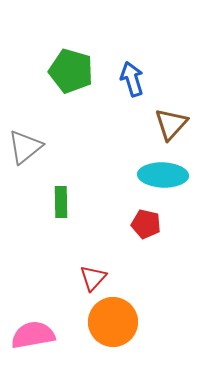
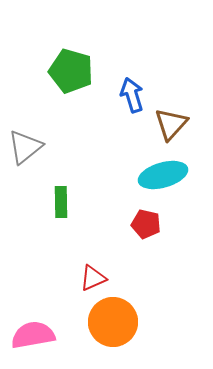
blue arrow: moved 16 px down
cyan ellipse: rotated 18 degrees counterclockwise
red triangle: rotated 24 degrees clockwise
